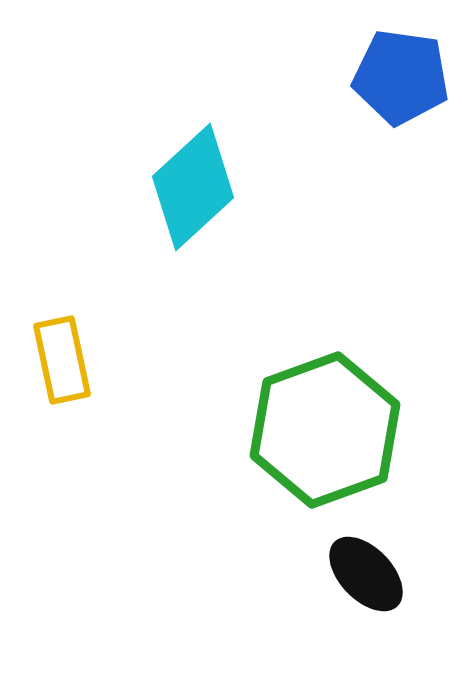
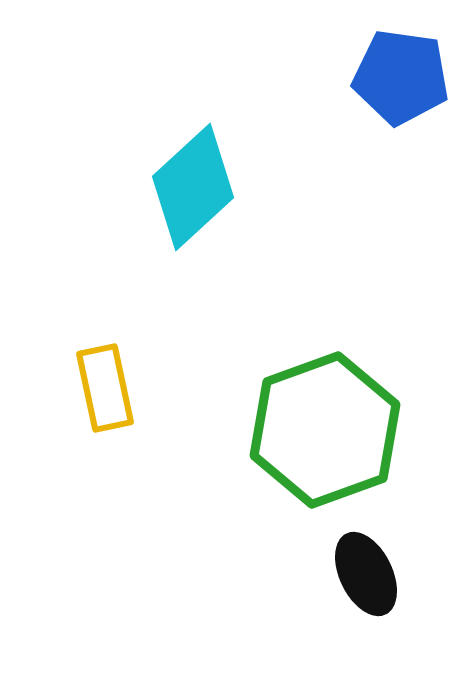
yellow rectangle: moved 43 px right, 28 px down
black ellipse: rotated 18 degrees clockwise
